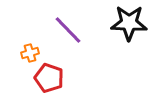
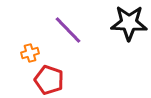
red pentagon: moved 2 px down
